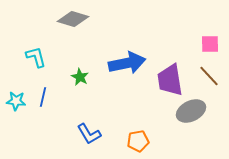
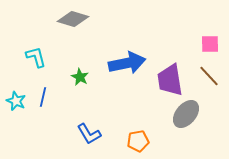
cyan star: rotated 18 degrees clockwise
gray ellipse: moved 5 px left, 3 px down; rotated 24 degrees counterclockwise
